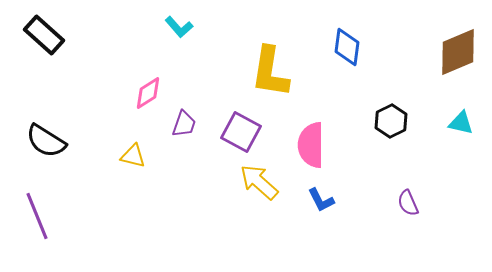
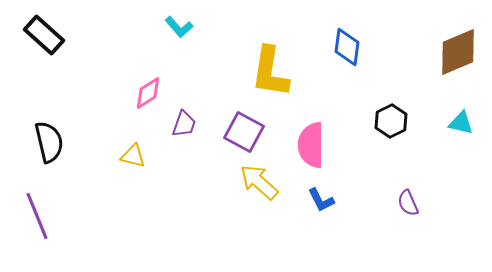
purple square: moved 3 px right
black semicircle: moved 3 px right, 1 px down; rotated 135 degrees counterclockwise
